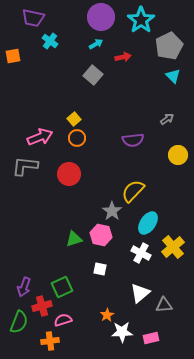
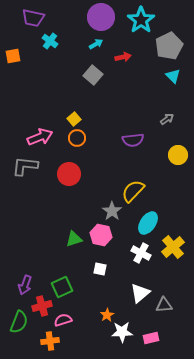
purple arrow: moved 1 px right, 2 px up
